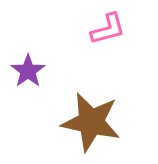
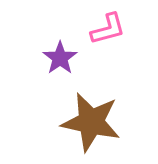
purple star: moved 32 px right, 13 px up
